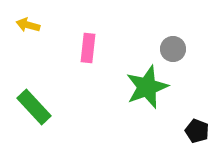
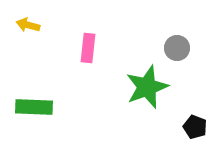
gray circle: moved 4 px right, 1 px up
green rectangle: rotated 45 degrees counterclockwise
black pentagon: moved 2 px left, 4 px up
